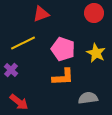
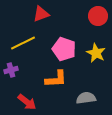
red circle: moved 4 px right, 3 px down
pink pentagon: moved 1 px right
purple cross: rotated 32 degrees clockwise
orange L-shape: moved 7 px left, 2 px down
gray semicircle: moved 2 px left
red arrow: moved 8 px right
